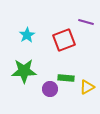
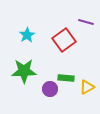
red square: rotated 15 degrees counterclockwise
